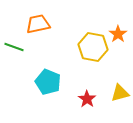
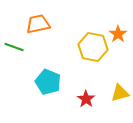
red star: moved 1 px left
